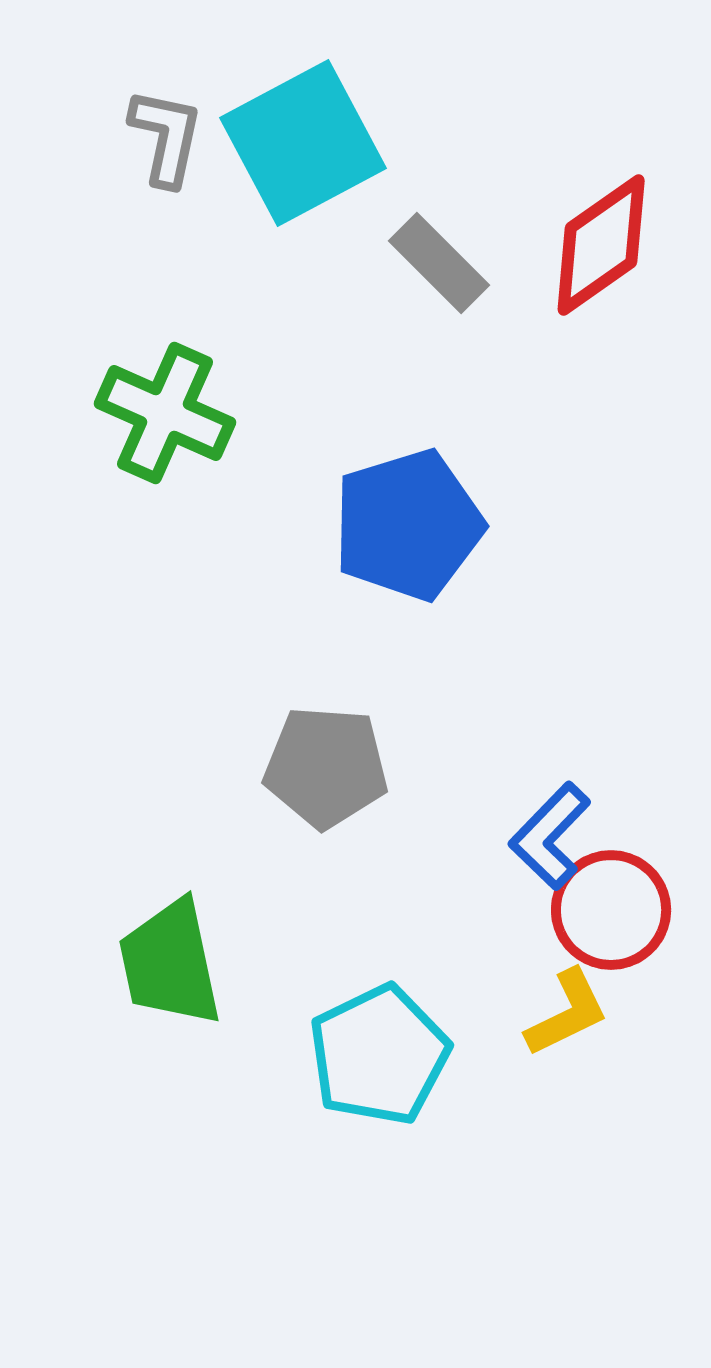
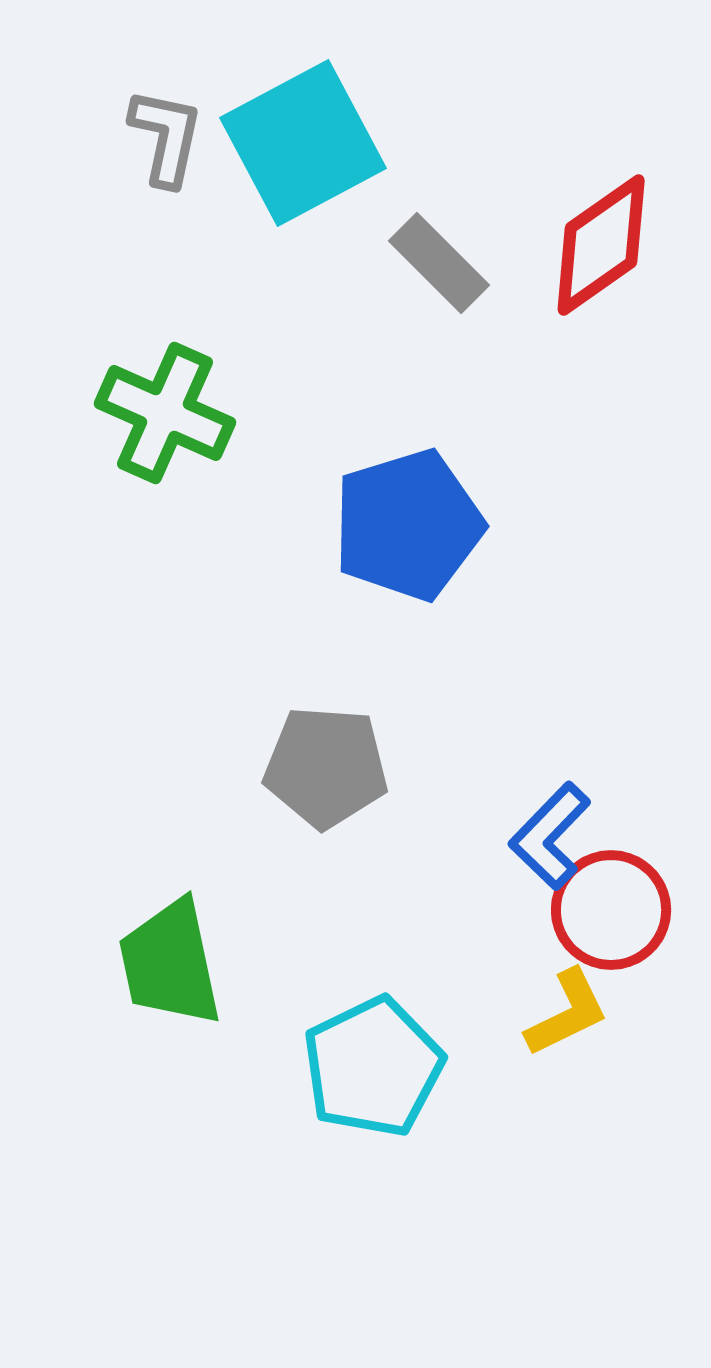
cyan pentagon: moved 6 px left, 12 px down
